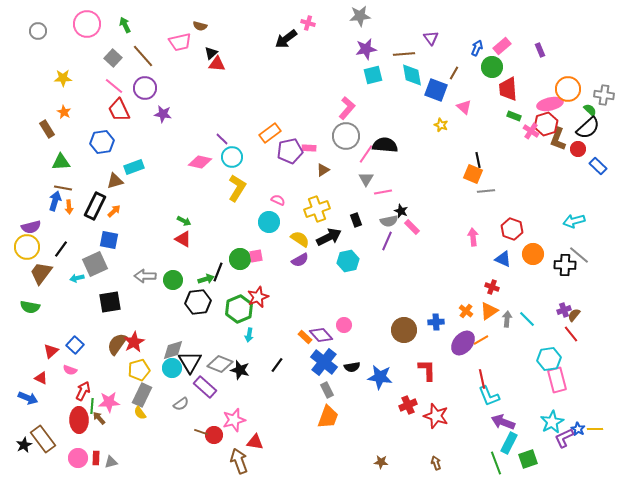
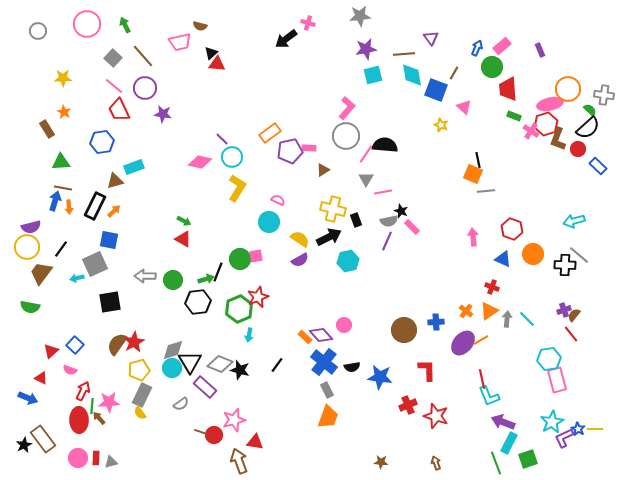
yellow cross at (317, 209): moved 16 px right; rotated 35 degrees clockwise
